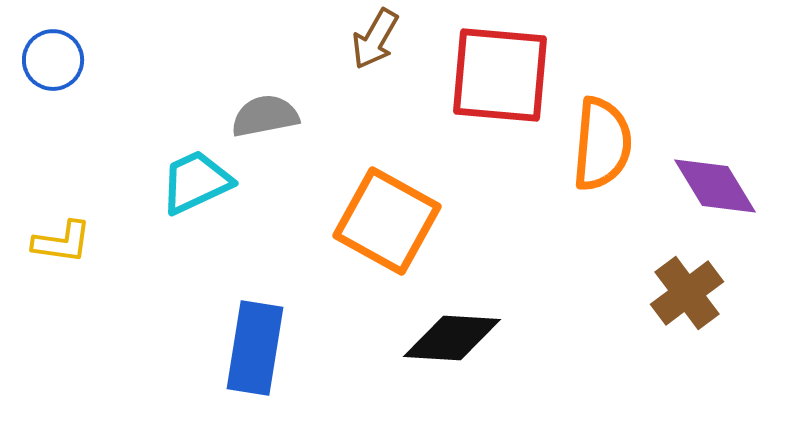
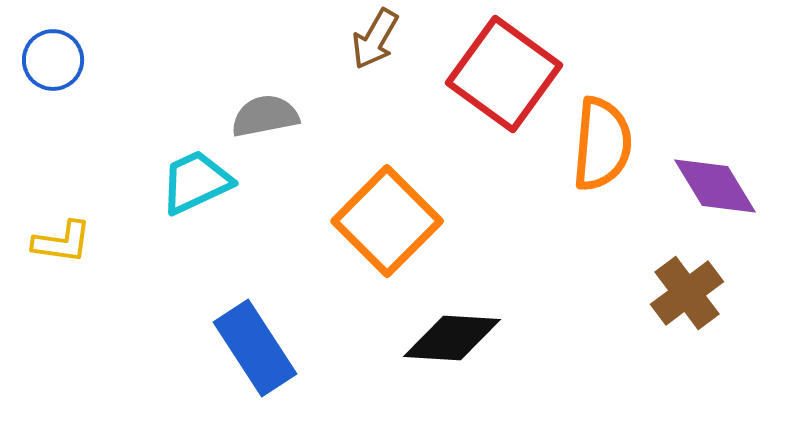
red square: moved 4 px right, 1 px up; rotated 31 degrees clockwise
orange square: rotated 16 degrees clockwise
blue rectangle: rotated 42 degrees counterclockwise
